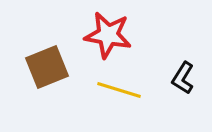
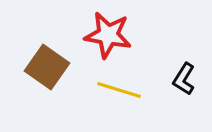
brown square: rotated 33 degrees counterclockwise
black L-shape: moved 1 px right, 1 px down
